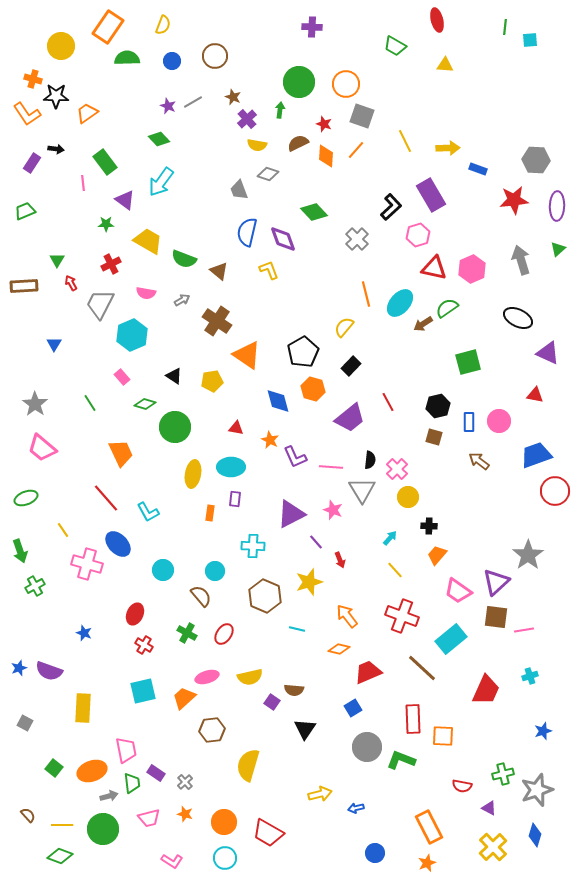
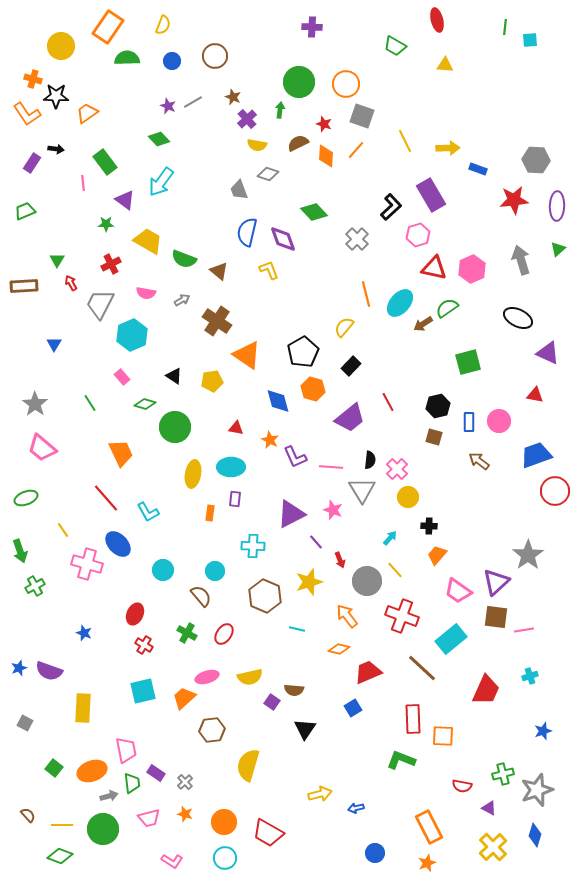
gray circle at (367, 747): moved 166 px up
